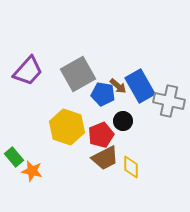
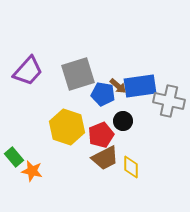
gray square: rotated 12 degrees clockwise
blue rectangle: rotated 68 degrees counterclockwise
